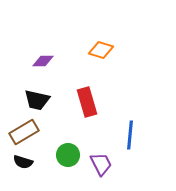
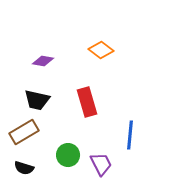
orange diamond: rotated 20 degrees clockwise
purple diamond: rotated 10 degrees clockwise
black semicircle: moved 1 px right, 6 px down
